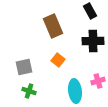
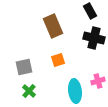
black cross: moved 1 px right, 3 px up; rotated 15 degrees clockwise
orange square: rotated 32 degrees clockwise
green cross: rotated 24 degrees clockwise
